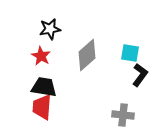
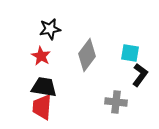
gray diamond: rotated 12 degrees counterclockwise
gray cross: moved 7 px left, 13 px up
